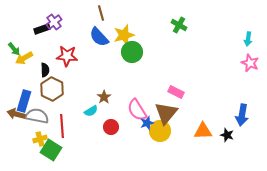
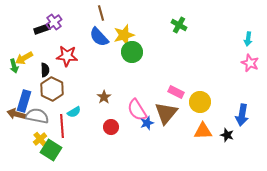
green arrow: moved 17 px down; rotated 24 degrees clockwise
cyan semicircle: moved 17 px left, 1 px down
yellow circle: moved 40 px right, 29 px up
yellow cross: rotated 24 degrees counterclockwise
